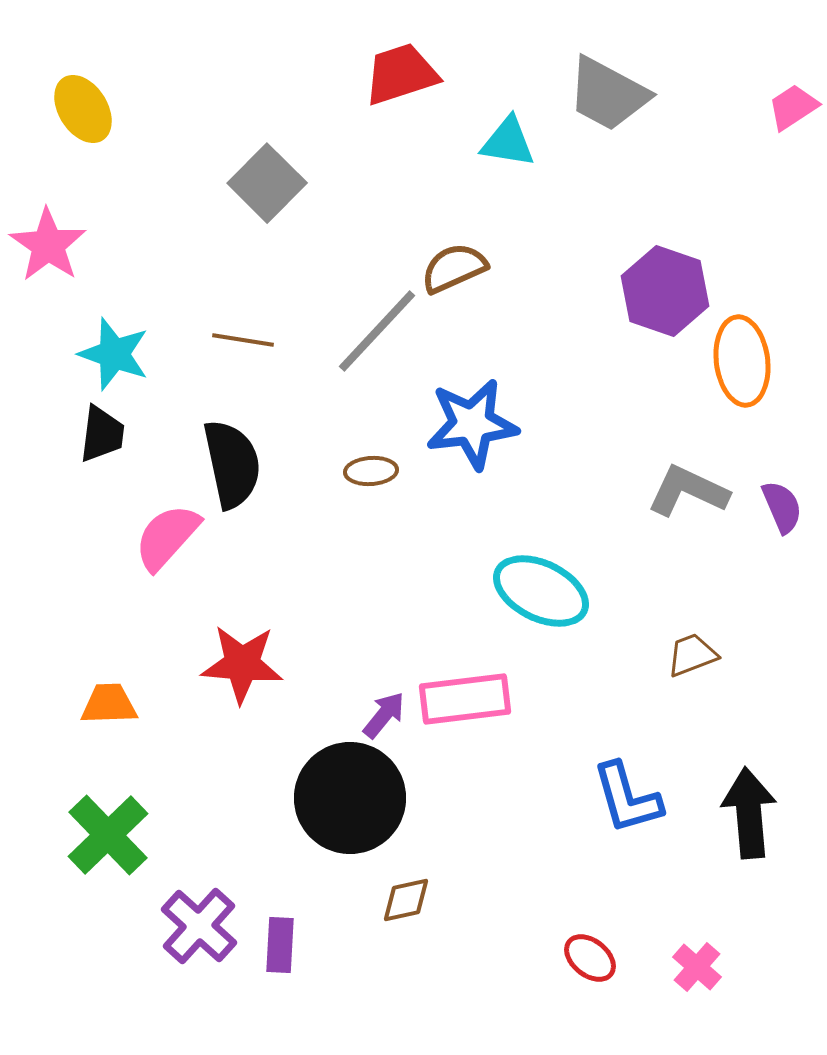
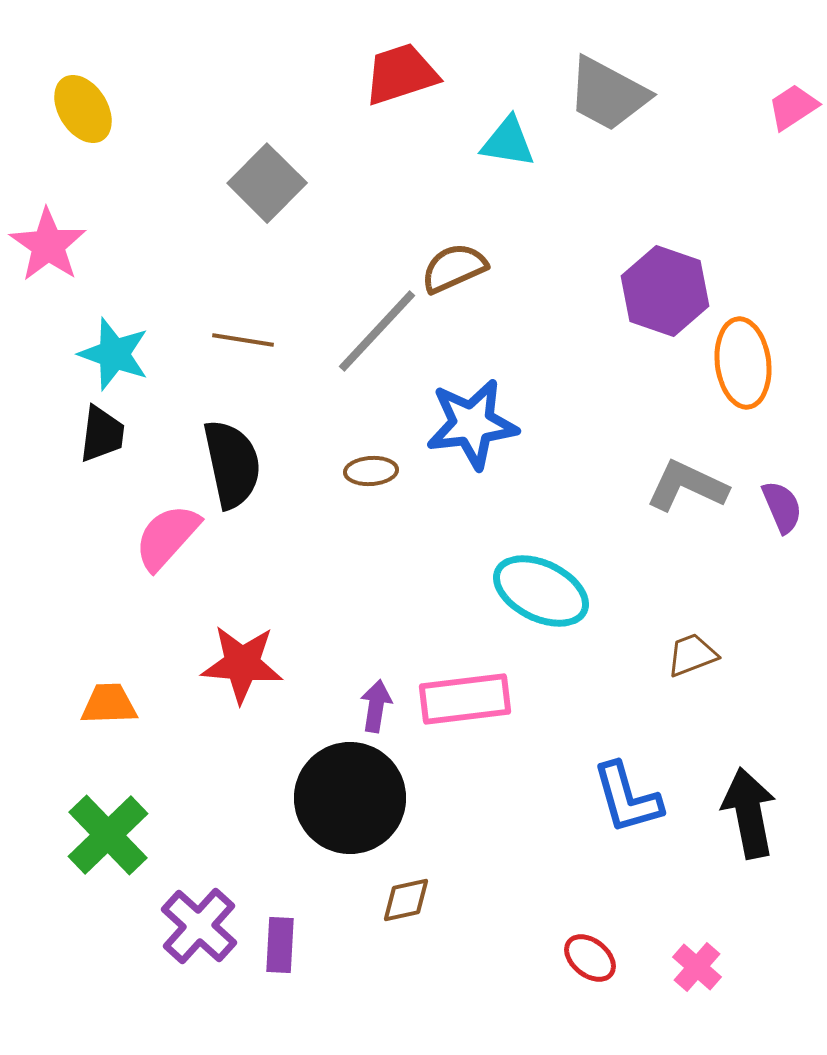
orange ellipse: moved 1 px right, 2 px down
gray L-shape: moved 1 px left, 5 px up
purple arrow: moved 8 px left, 9 px up; rotated 30 degrees counterclockwise
black arrow: rotated 6 degrees counterclockwise
